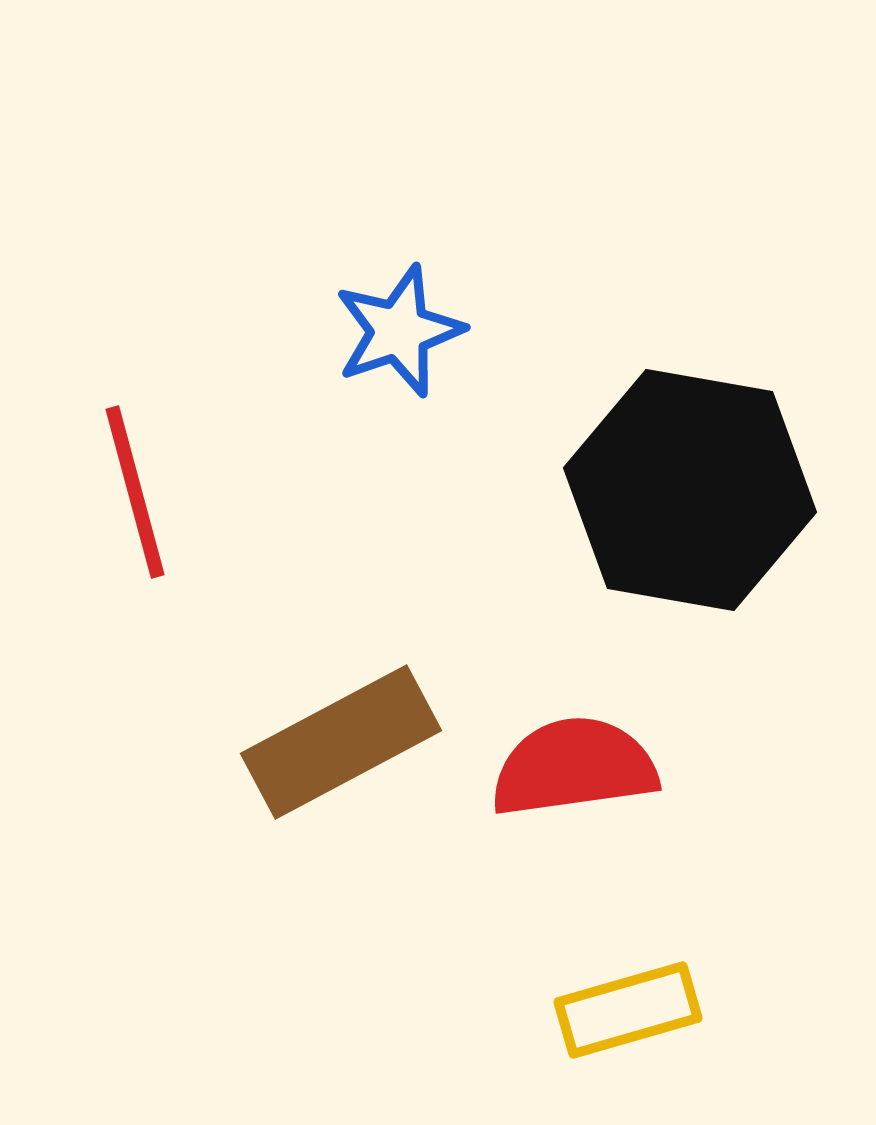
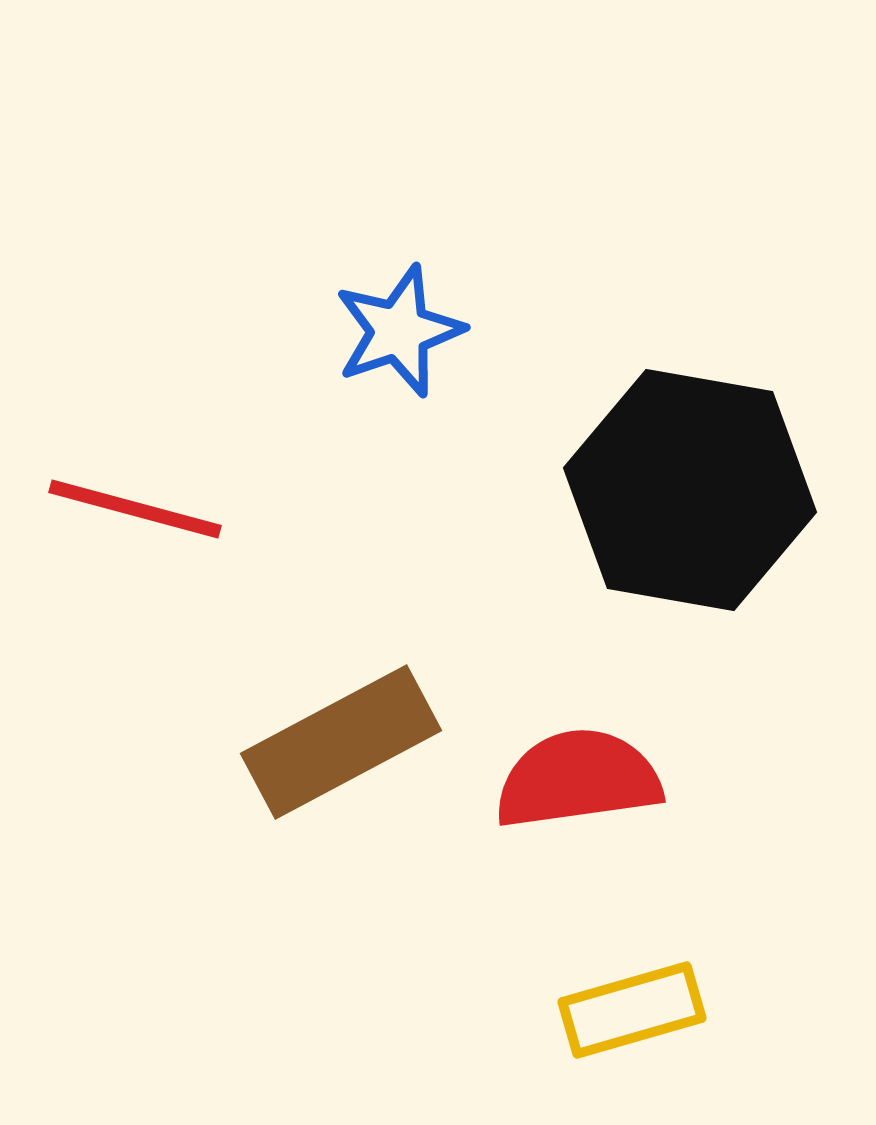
red line: moved 17 px down; rotated 60 degrees counterclockwise
red semicircle: moved 4 px right, 12 px down
yellow rectangle: moved 4 px right
